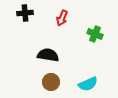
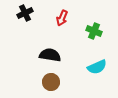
black cross: rotated 21 degrees counterclockwise
green cross: moved 1 px left, 3 px up
black semicircle: moved 2 px right
cyan semicircle: moved 9 px right, 17 px up
